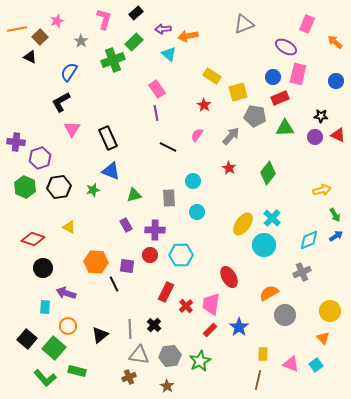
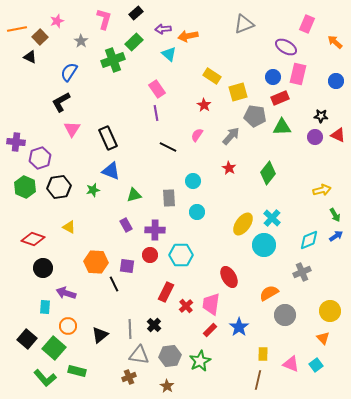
green triangle at (285, 128): moved 3 px left, 1 px up
